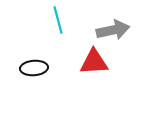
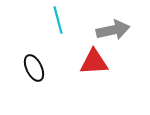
black ellipse: rotated 68 degrees clockwise
